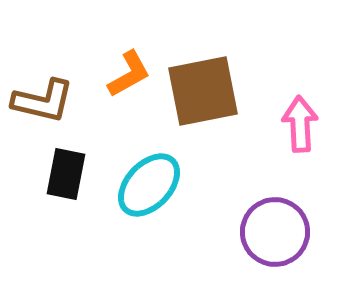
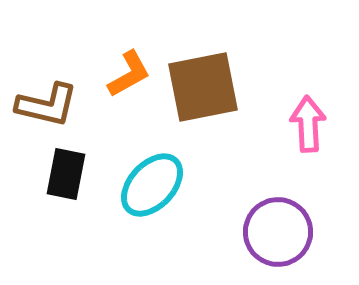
brown square: moved 4 px up
brown L-shape: moved 4 px right, 4 px down
pink arrow: moved 8 px right
cyan ellipse: moved 3 px right
purple circle: moved 3 px right
